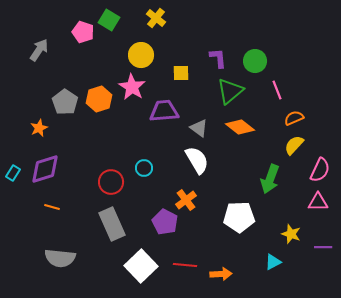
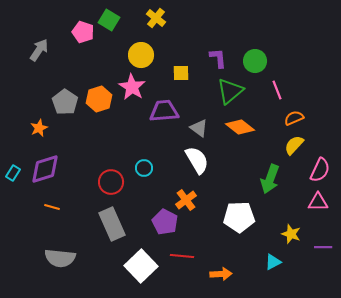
red line: moved 3 px left, 9 px up
